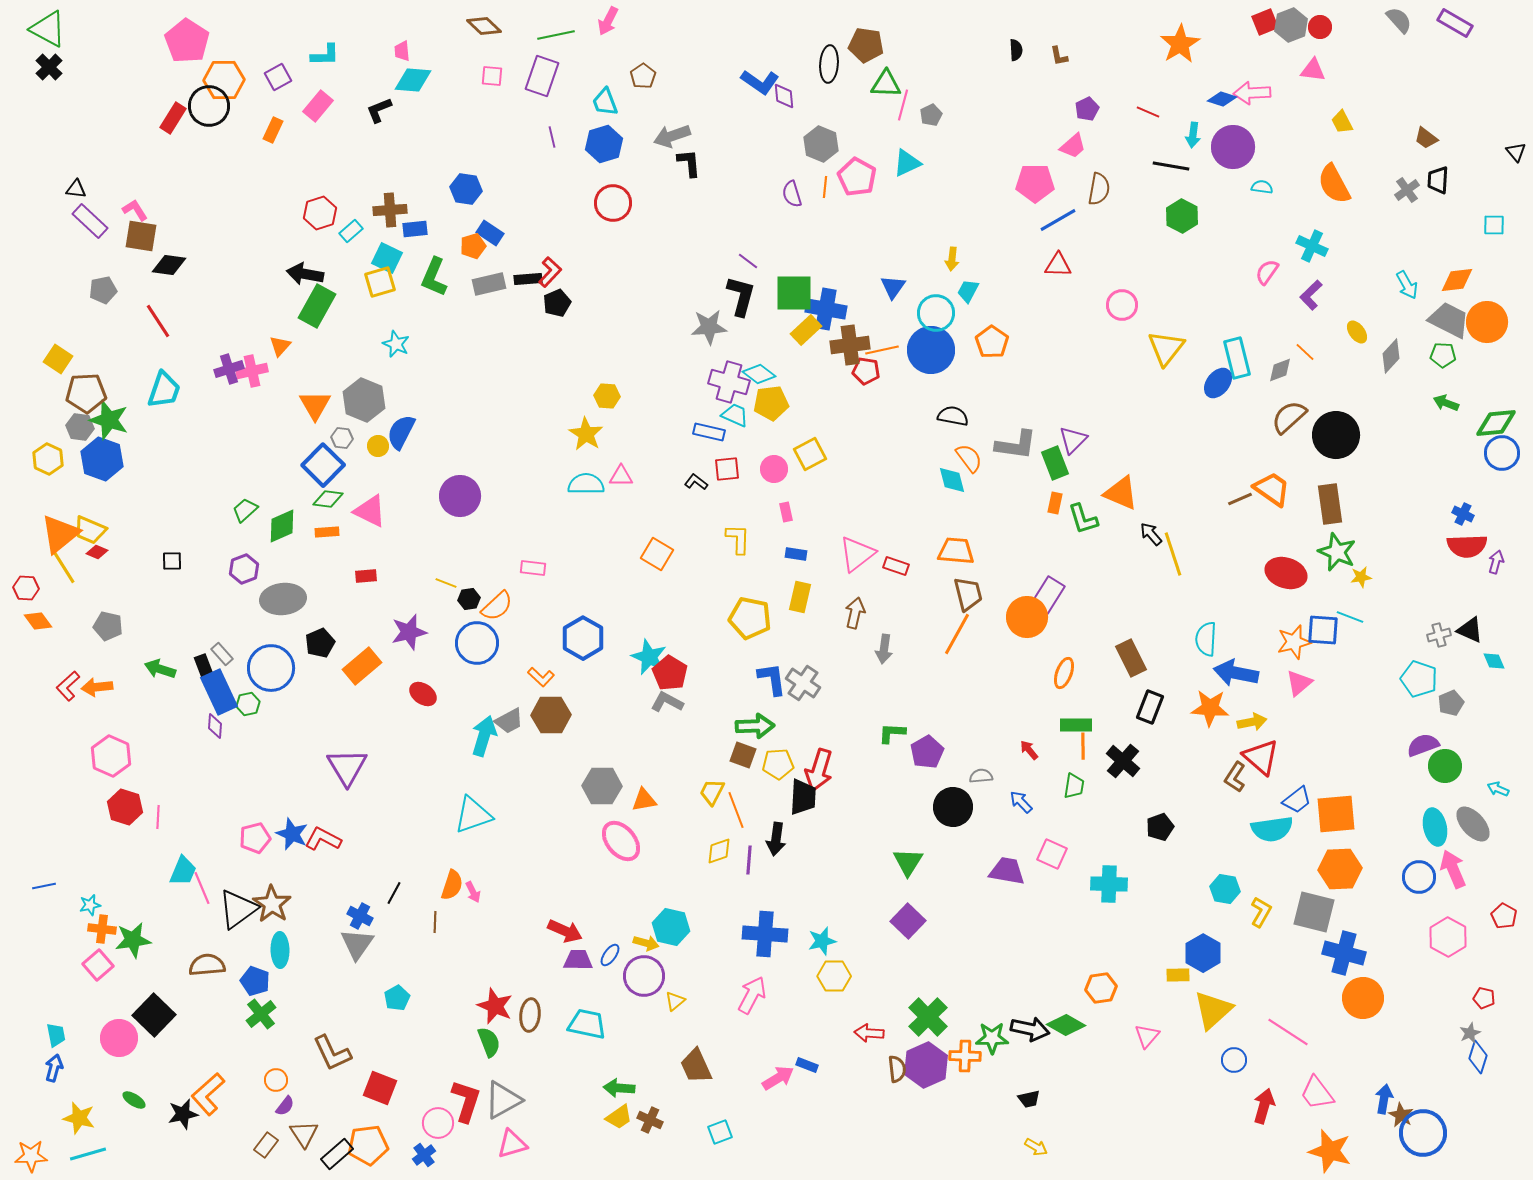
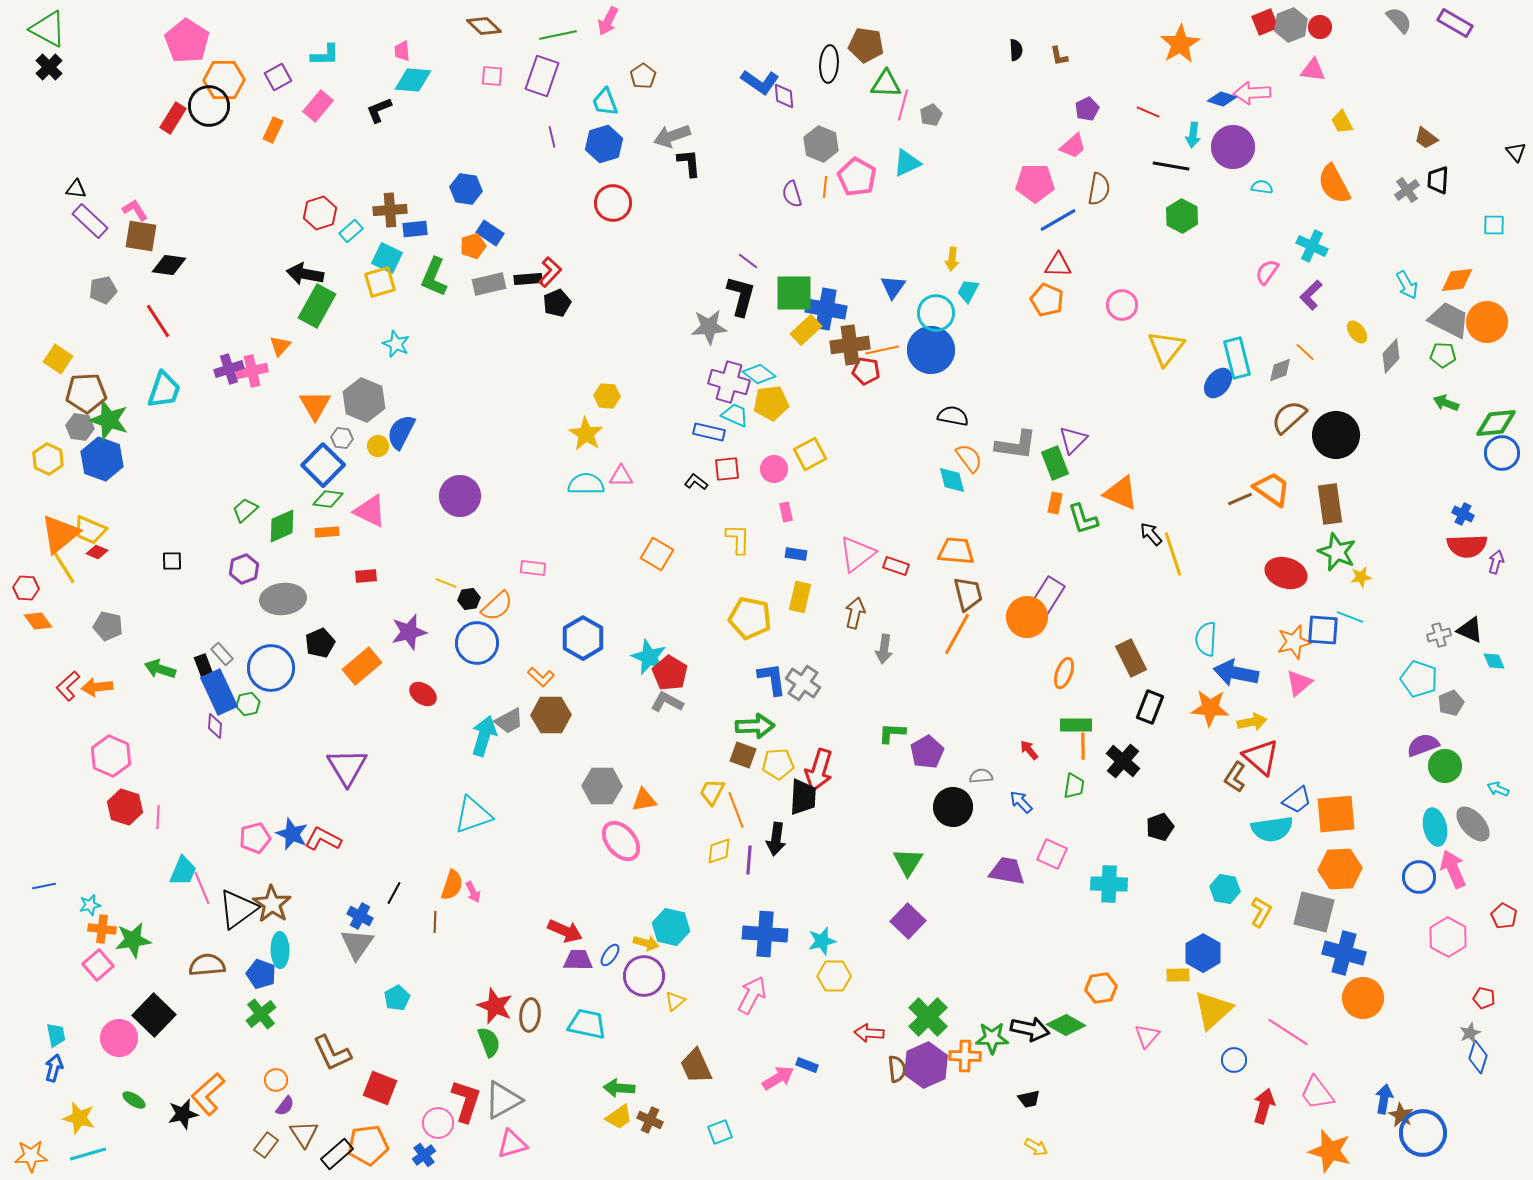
green line at (556, 35): moved 2 px right
orange pentagon at (992, 342): moved 55 px right, 42 px up; rotated 12 degrees counterclockwise
blue pentagon at (255, 981): moved 6 px right, 7 px up
